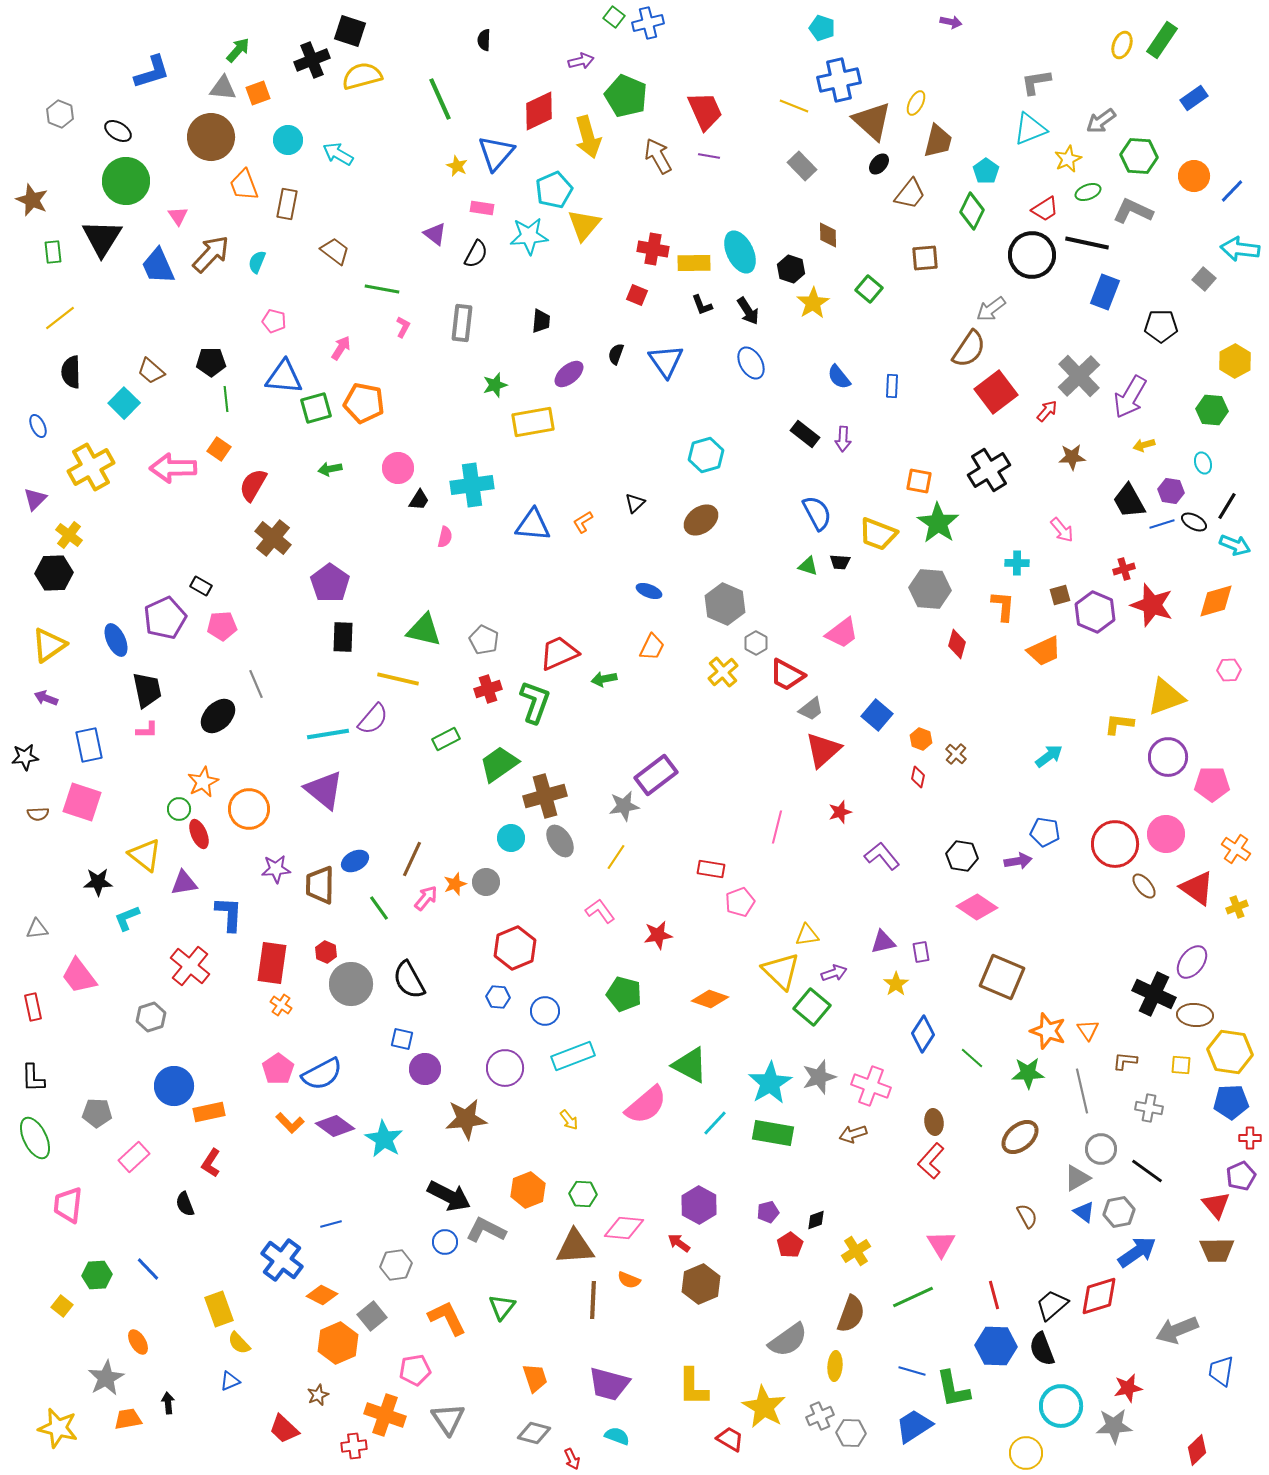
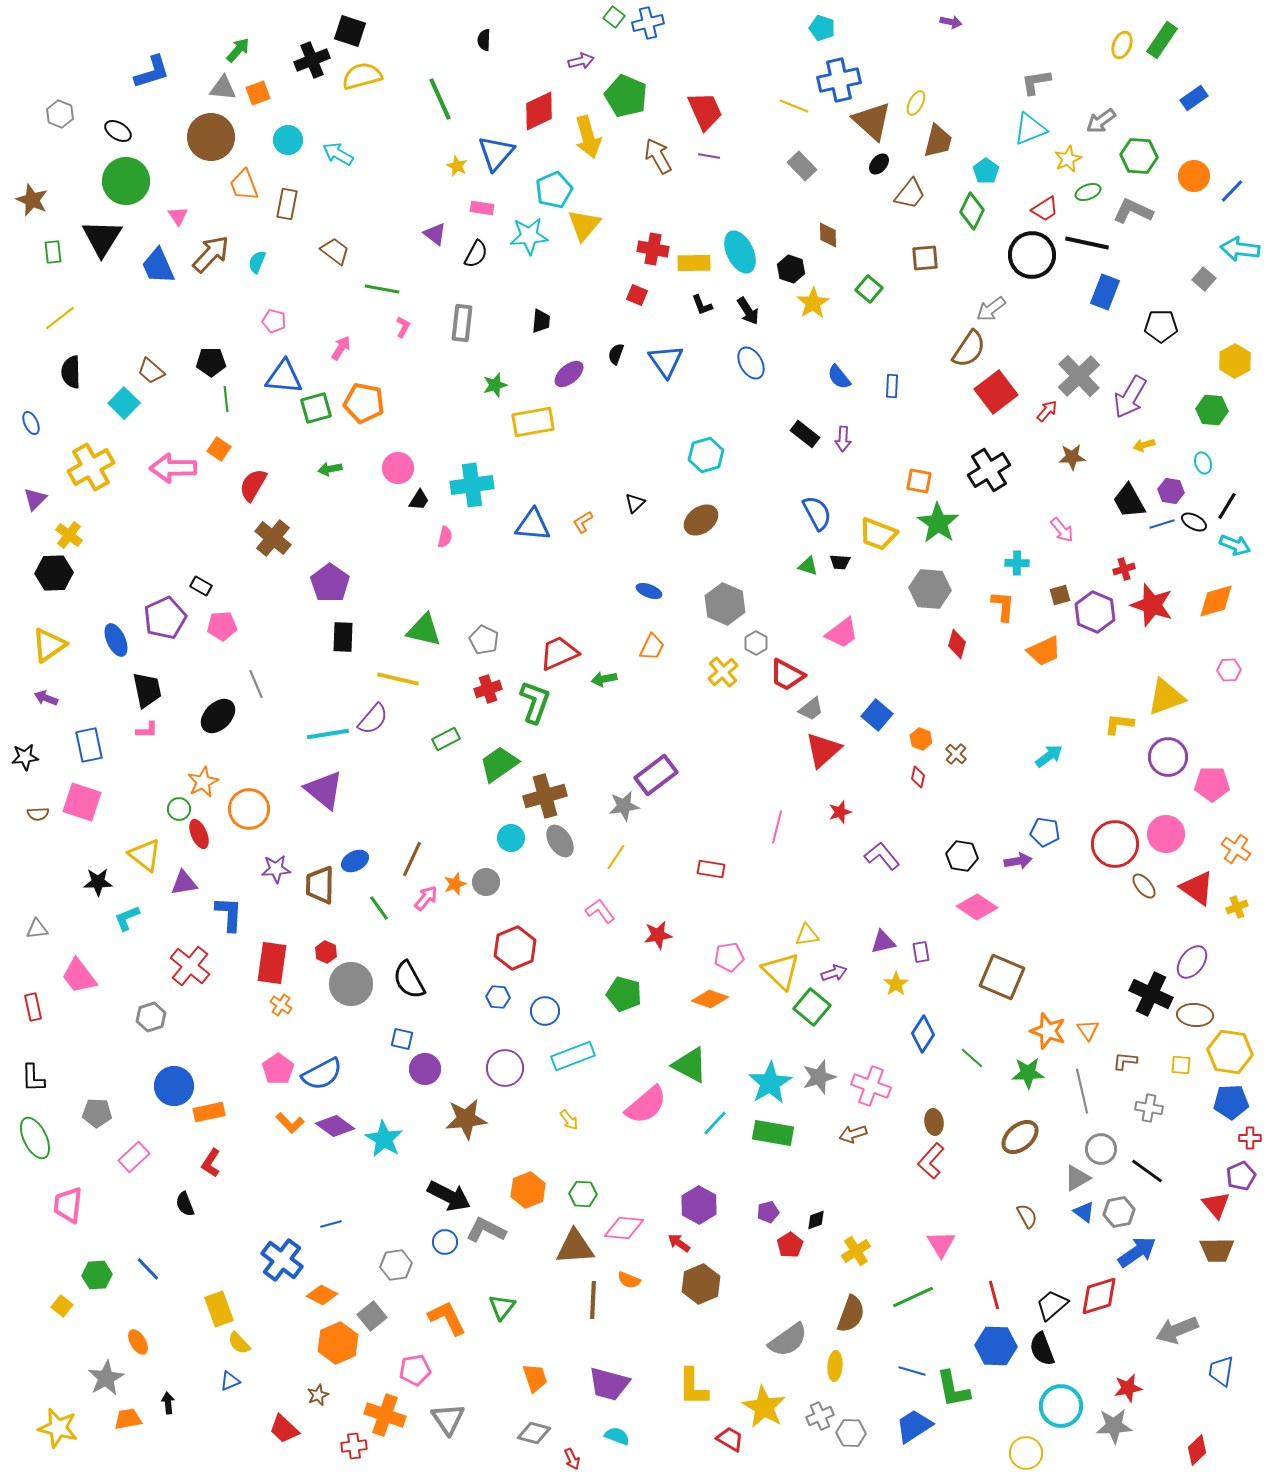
blue ellipse at (38, 426): moved 7 px left, 3 px up
pink pentagon at (740, 902): moved 11 px left, 55 px down; rotated 12 degrees clockwise
black cross at (1154, 994): moved 3 px left
